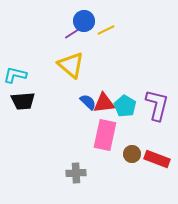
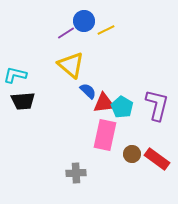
purple line: moved 7 px left
blue semicircle: moved 11 px up
cyan pentagon: moved 3 px left, 1 px down
red rectangle: rotated 15 degrees clockwise
